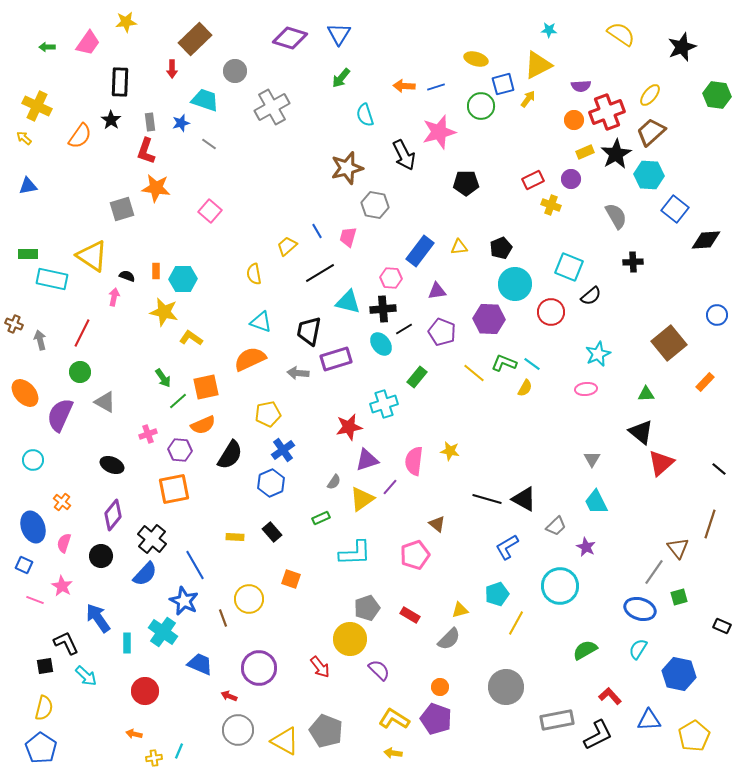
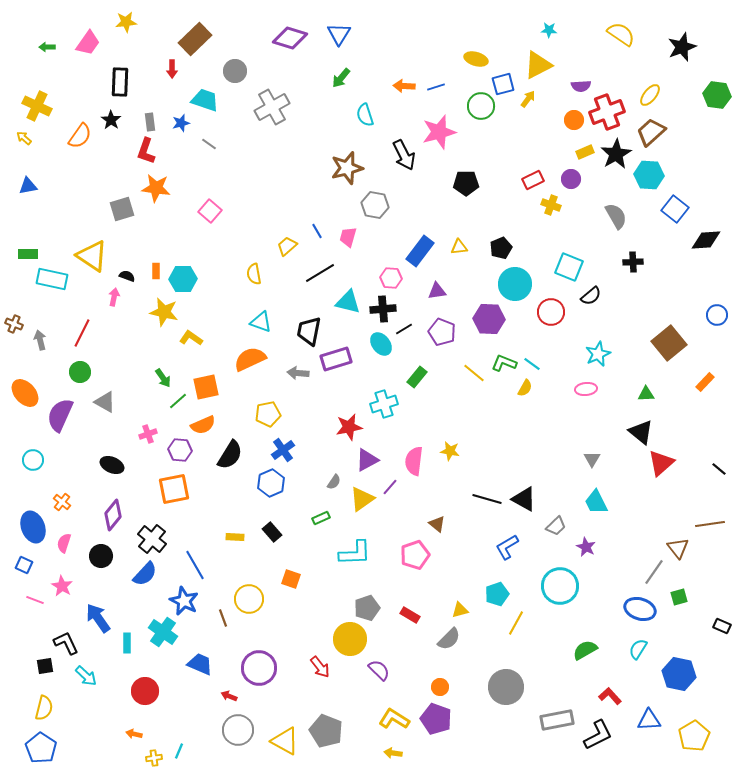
purple triangle at (367, 460): rotated 10 degrees counterclockwise
brown line at (710, 524): rotated 64 degrees clockwise
